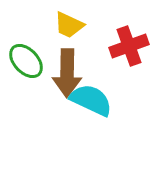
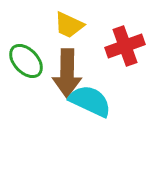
red cross: moved 4 px left
cyan semicircle: moved 1 px left, 1 px down
